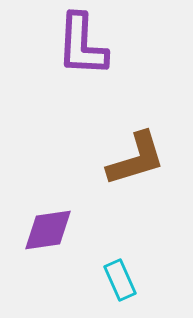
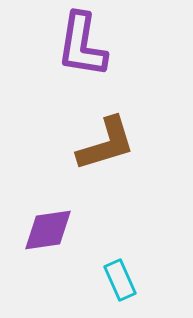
purple L-shape: rotated 6 degrees clockwise
brown L-shape: moved 30 px left, 15 px up
